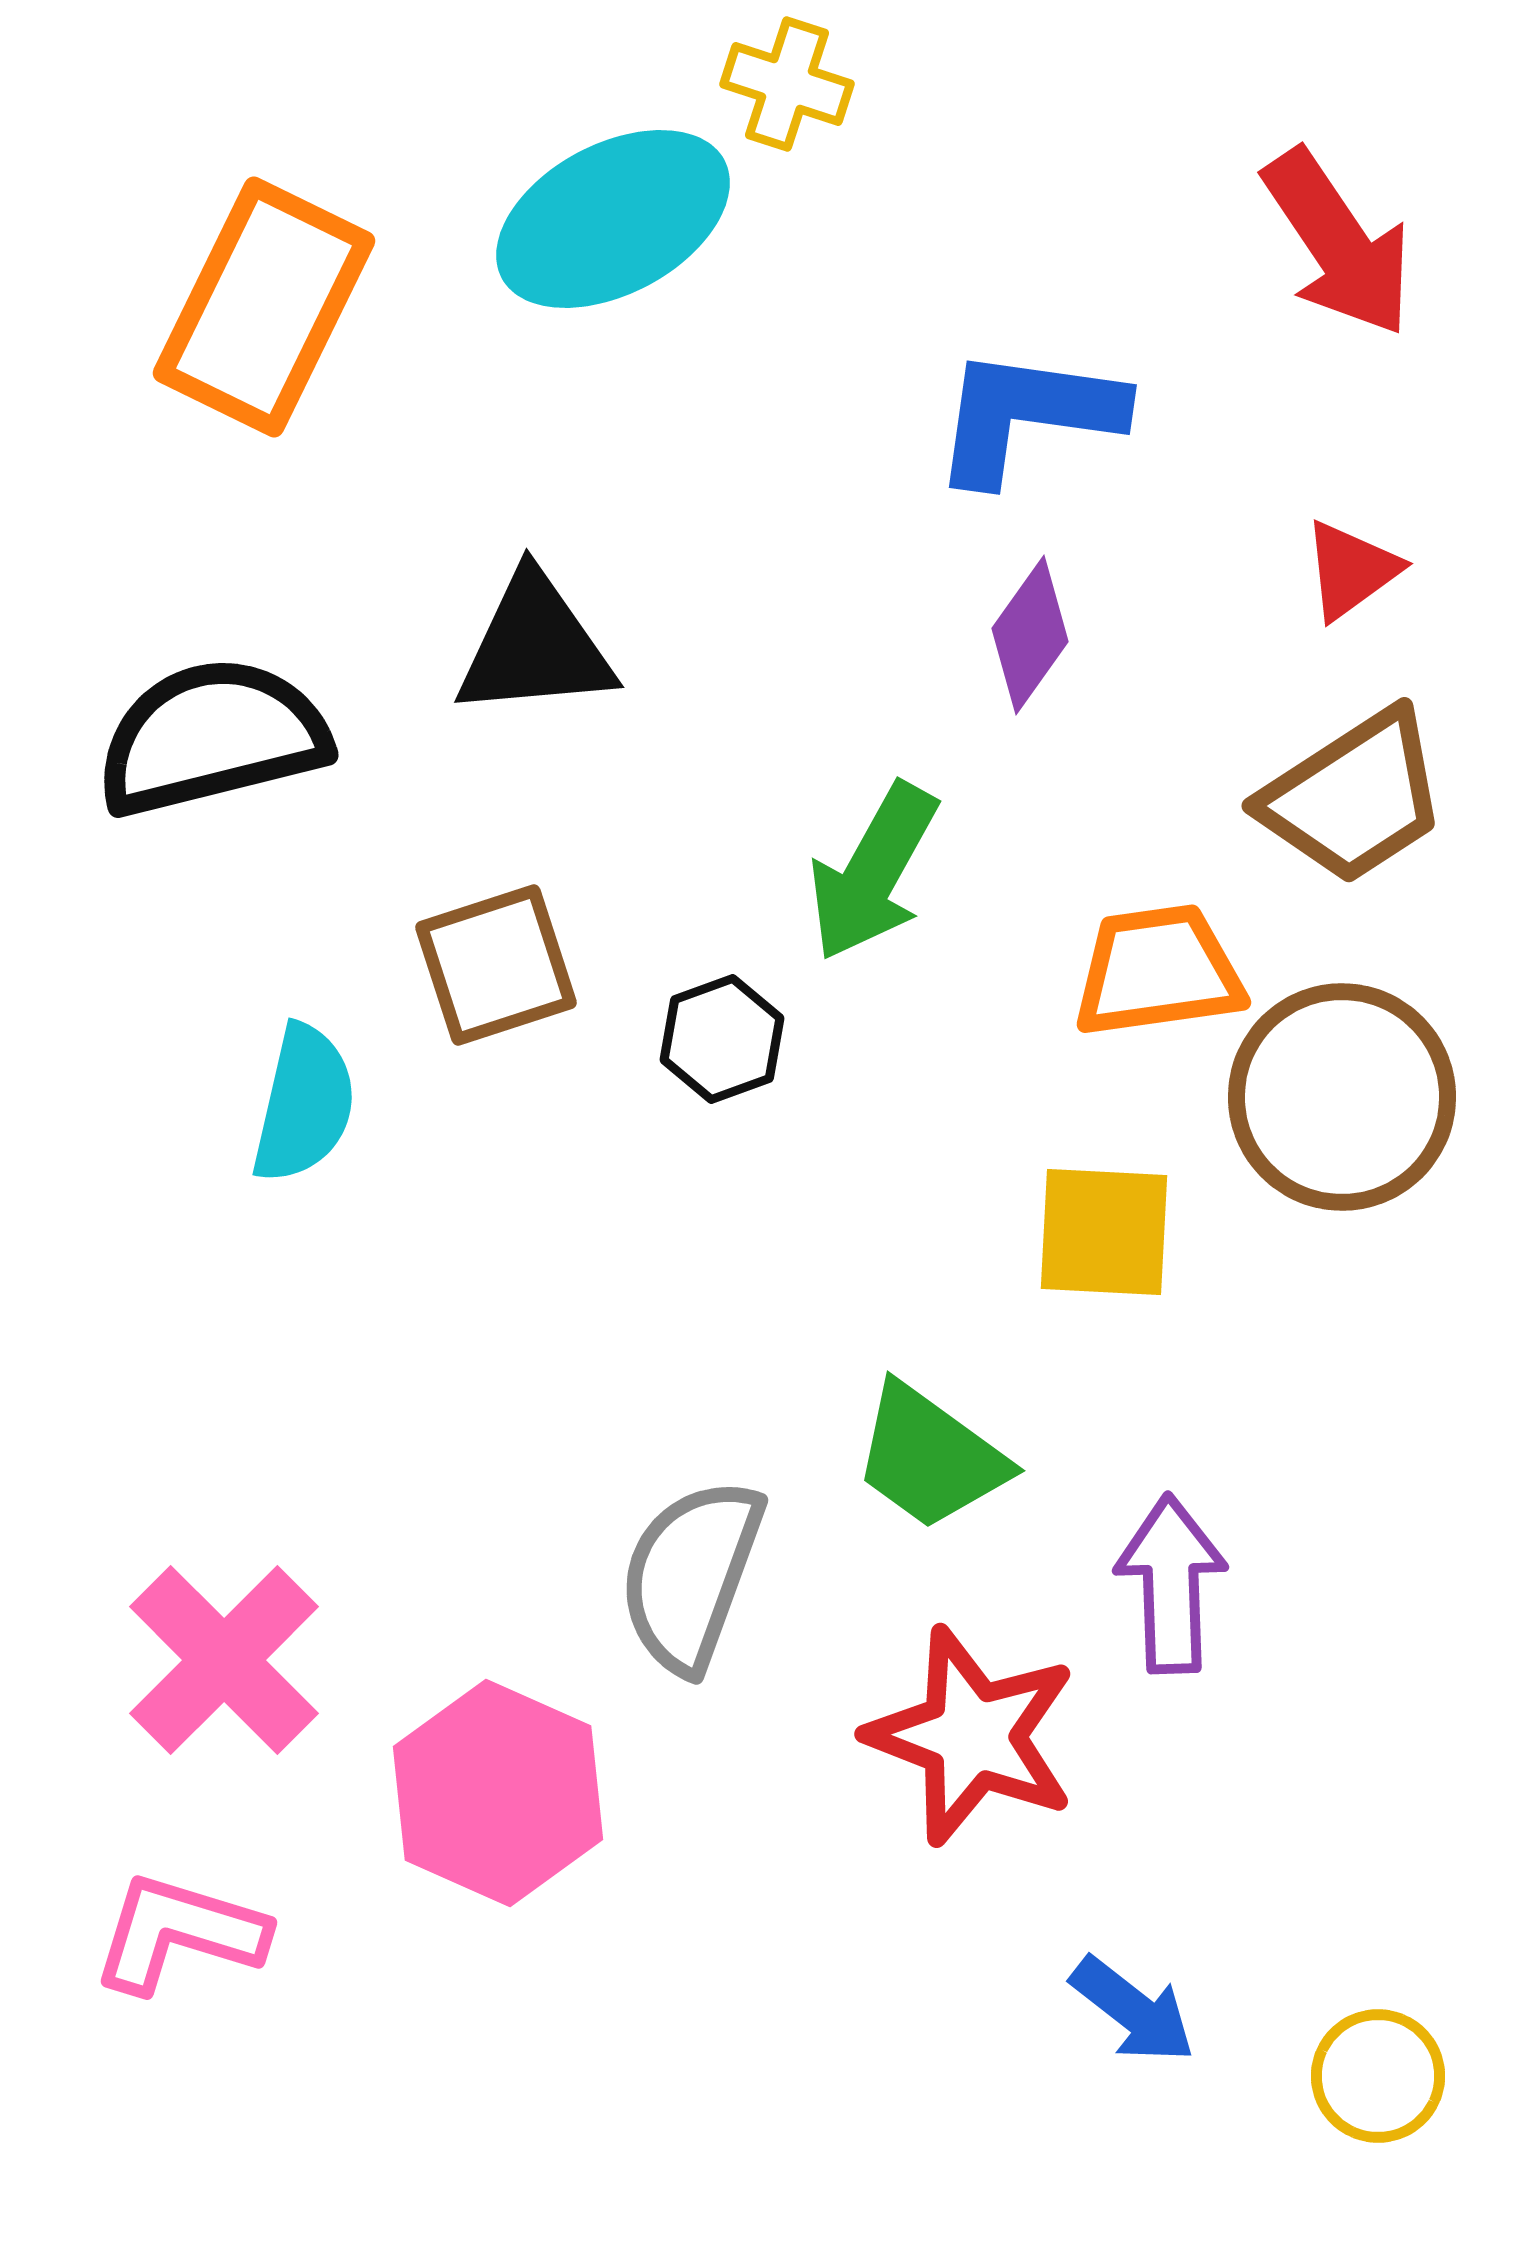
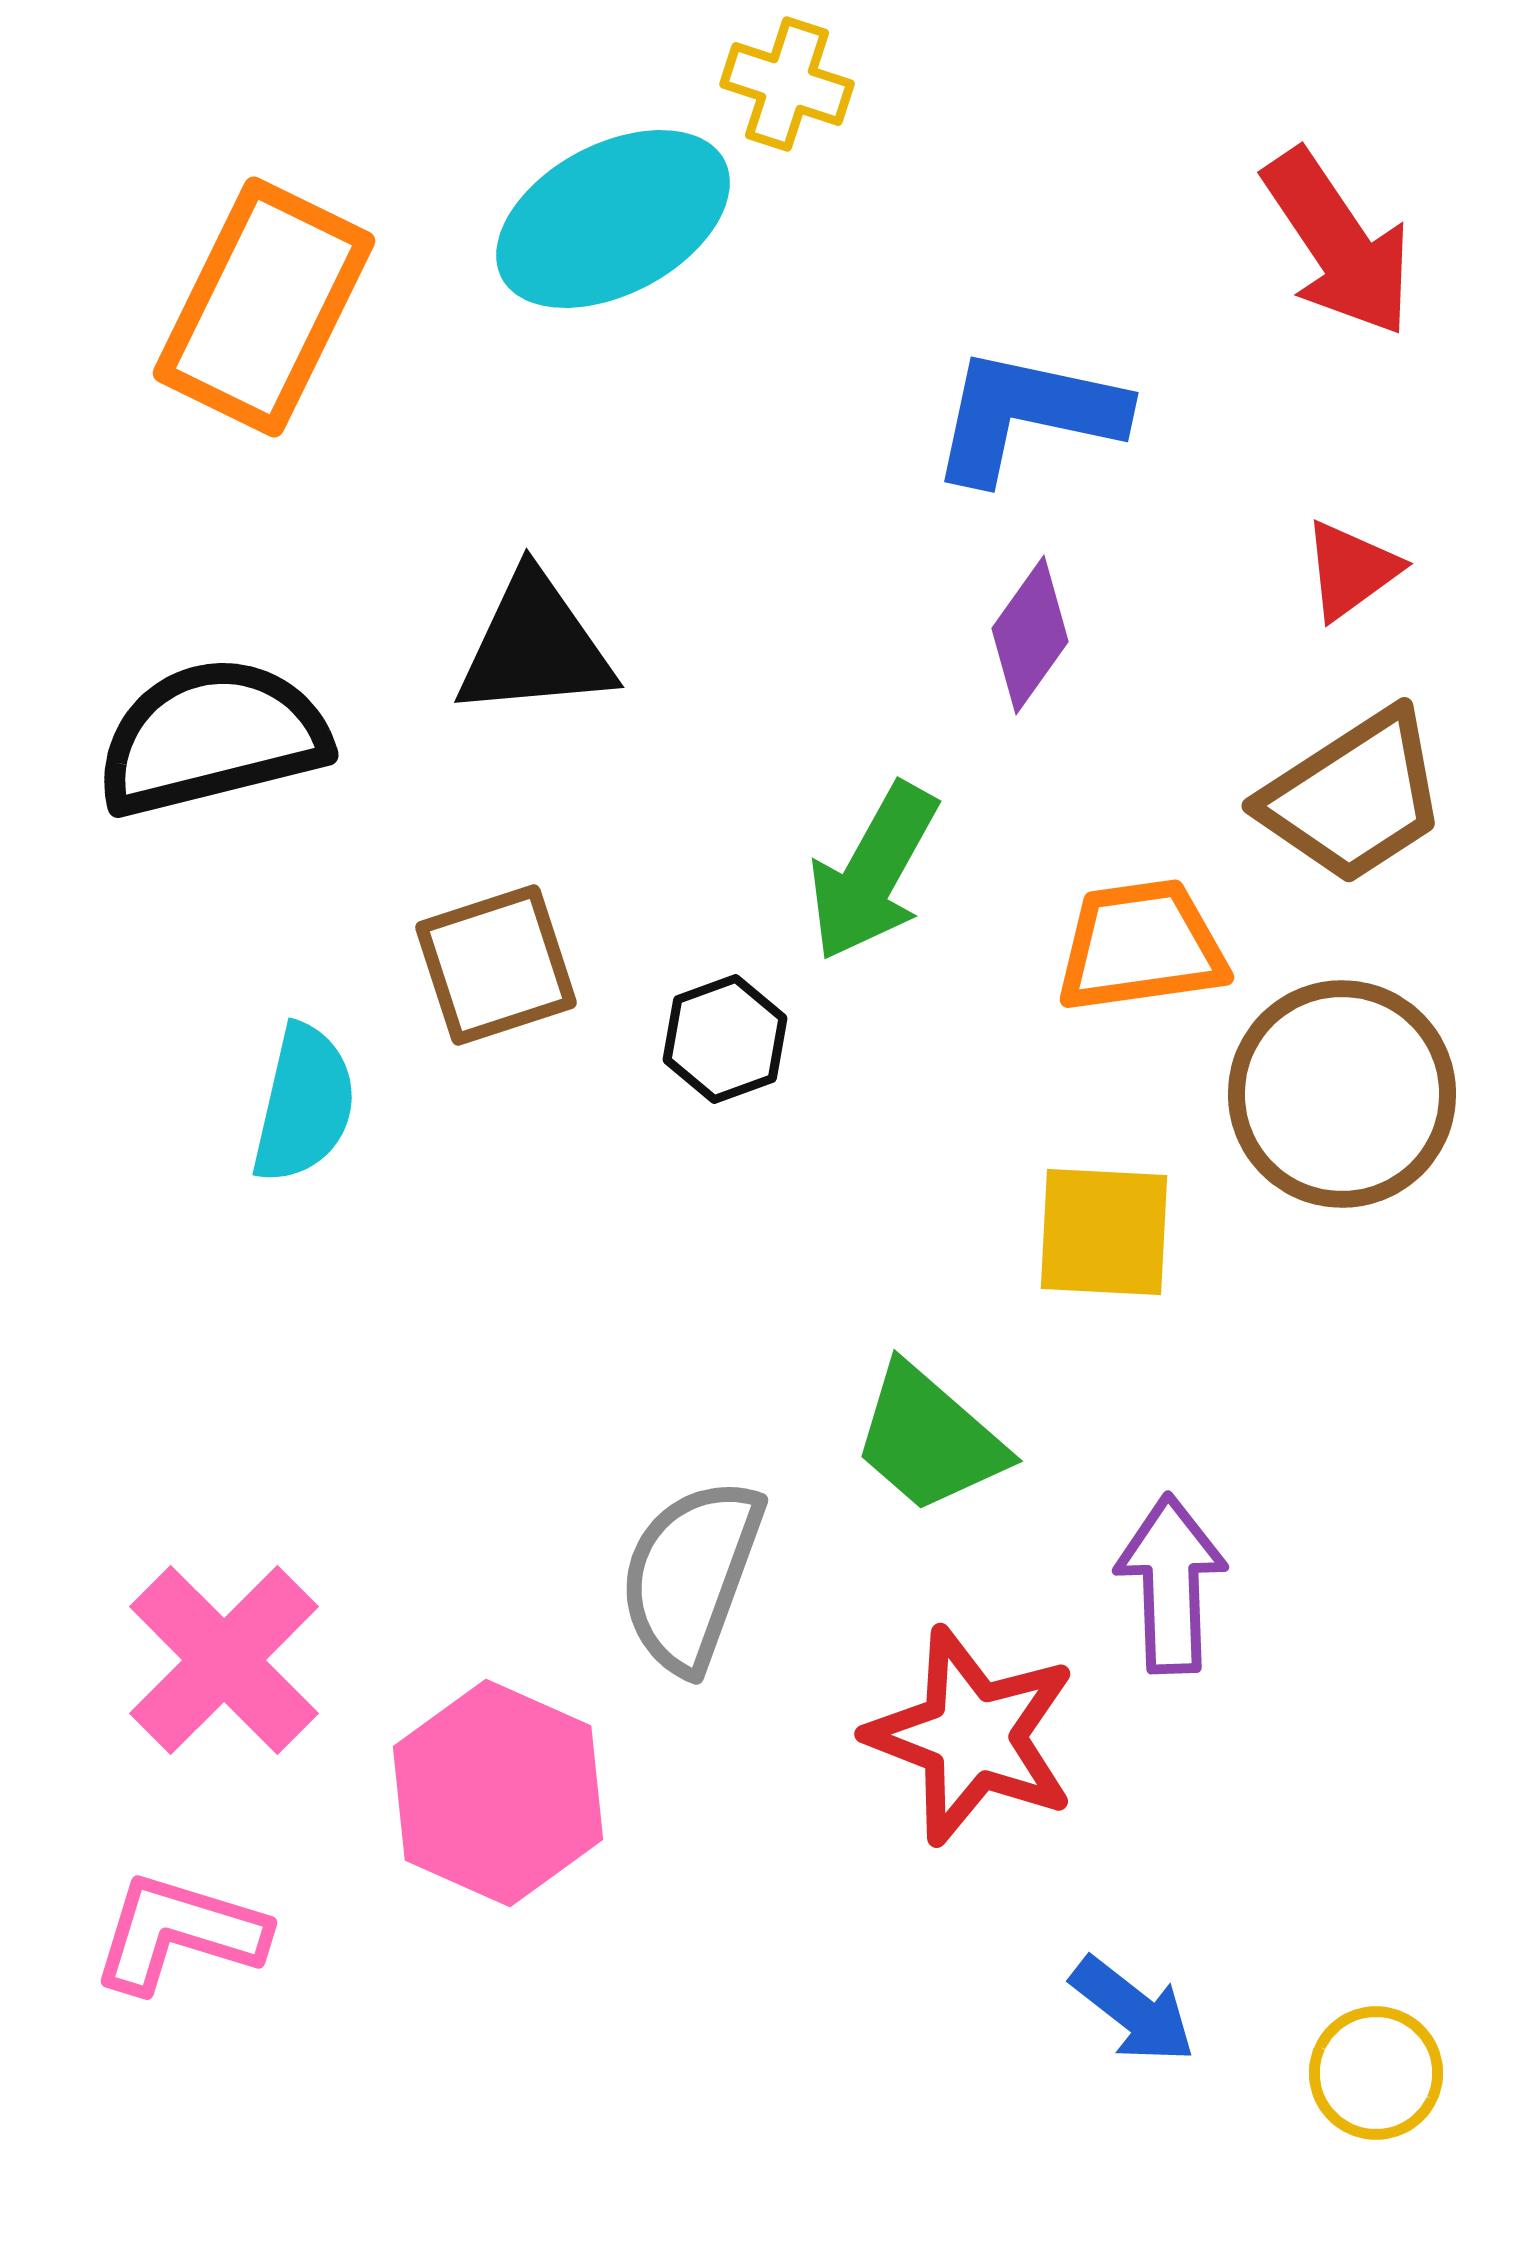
blue L-shape: rotated 4 degrees clockwise
orange trapezoid: moved 17 px left, 25 px up
black hexagon: moved 3 px right
brown circle: moved 3 px up
green trapezoid: moved 1 px left, 18 px up; rotated 5 degrees clockwise
yellow circle: moved 2 px left, 3 px up
